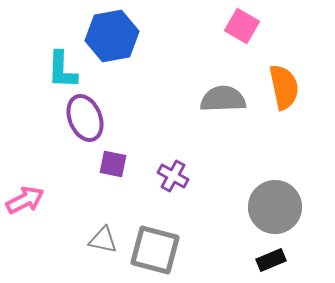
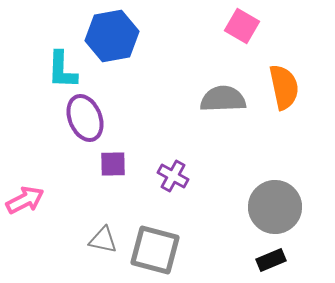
purple square: rotated 12 degrees counterclockwise
